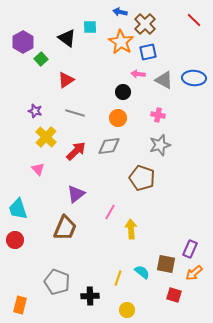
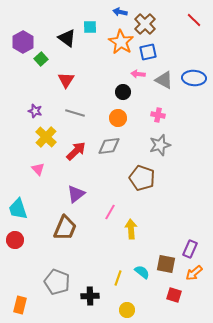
red triangle: rotated 24 degrees counterclockwise
